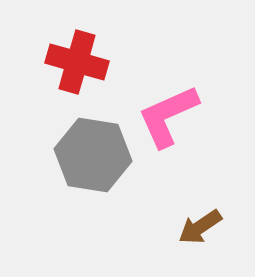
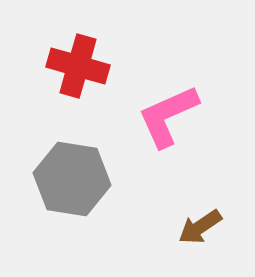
red cross: moved 1 px right, 4 px down
gray hexagon: moved 21 px left, 24 px down
